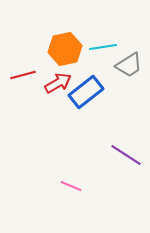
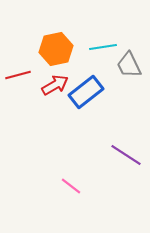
orange hexagon: moved 9 px left
gray trapezoid: rotated 96 degrees clockwise
red line: moved 5 px left
red arrow: moved 3 px left, 2 px down
pink line: rotated 15 degrees clockwise
